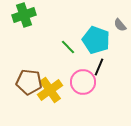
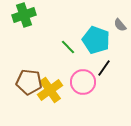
black line: moved 5 px right, 1 px down; rotated 12 degrees clockwise
